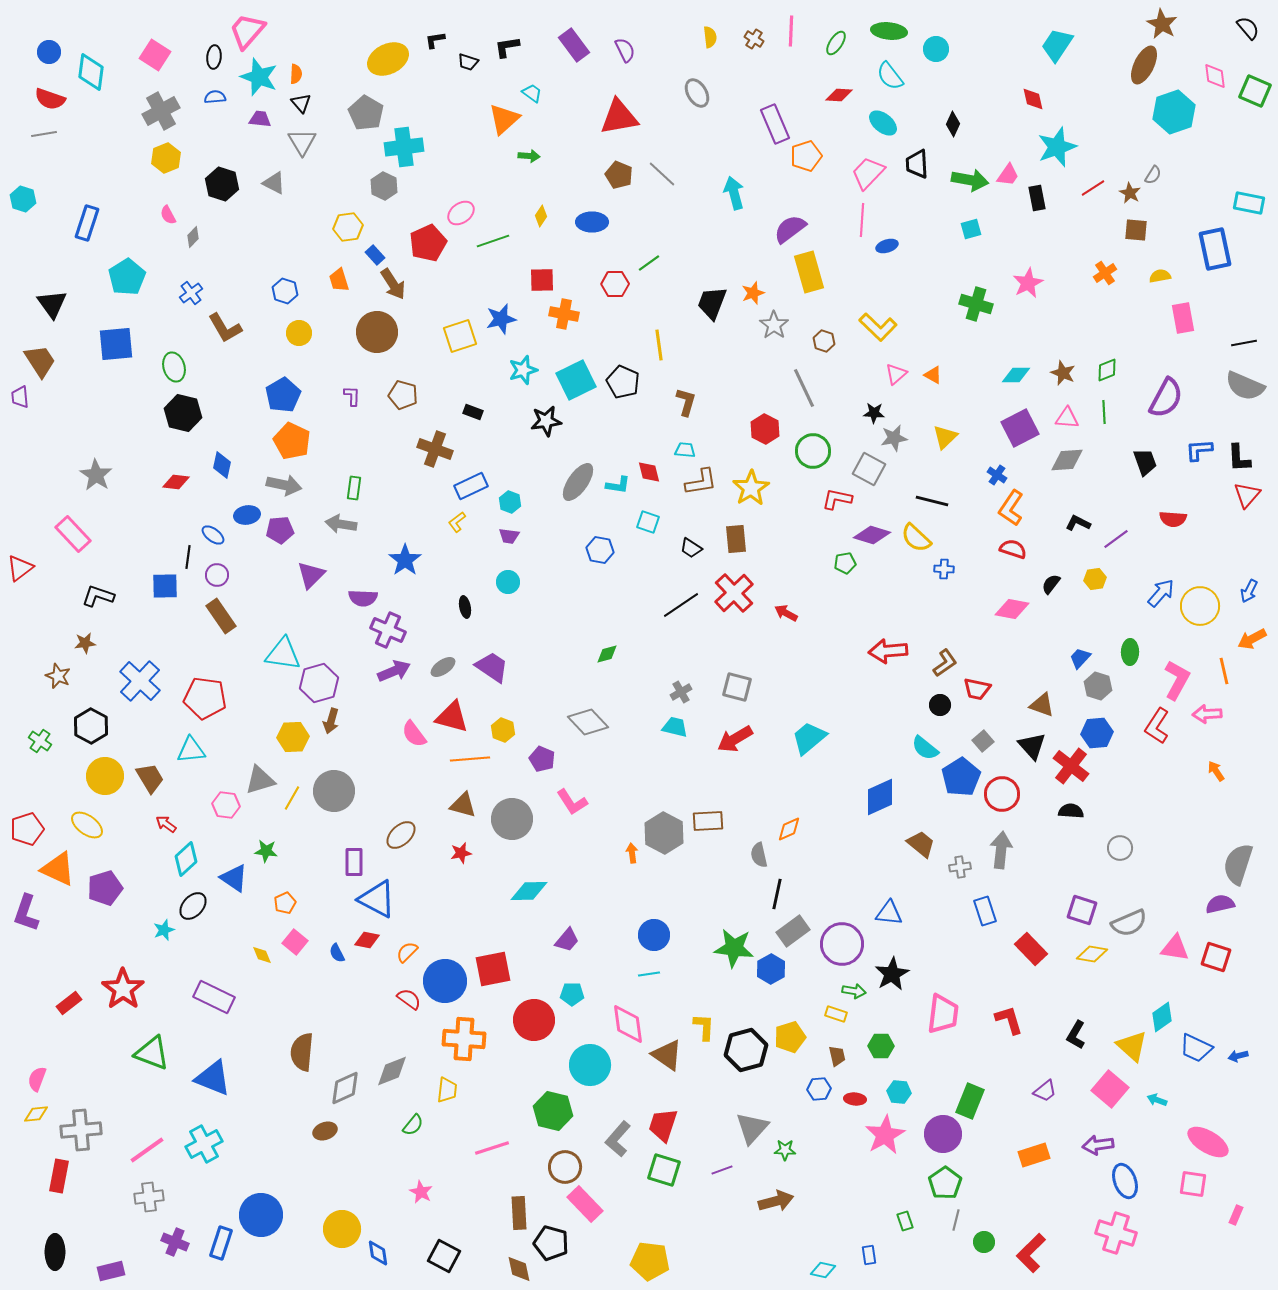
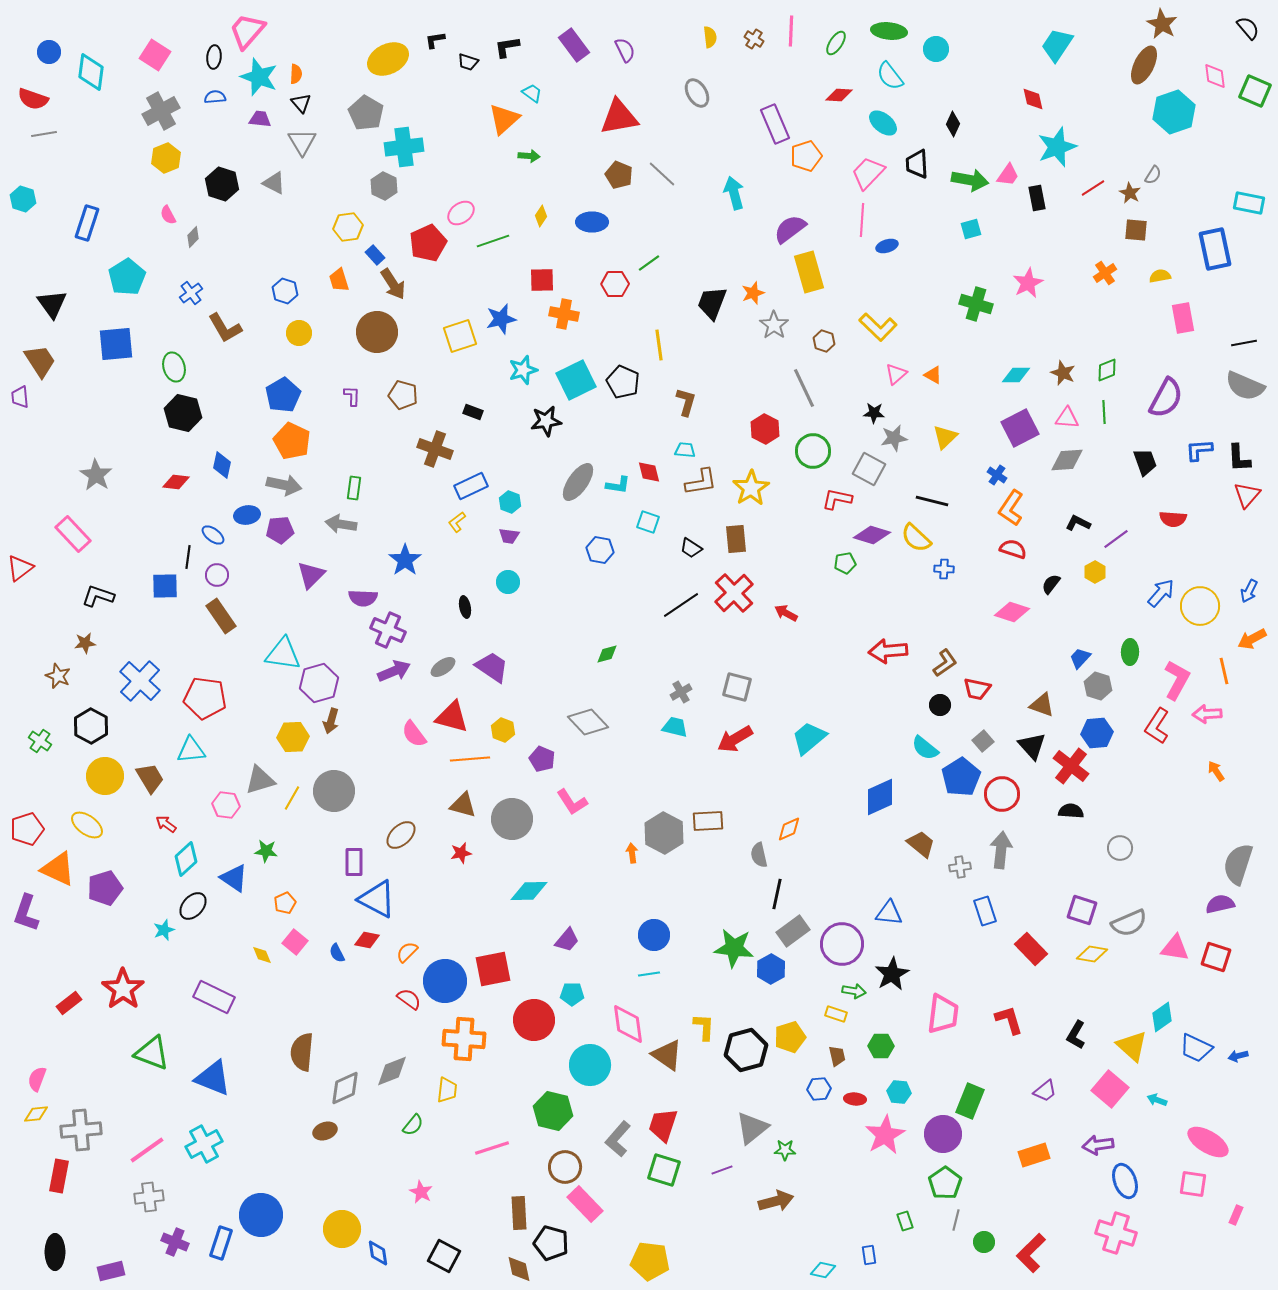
red semicircle at (50, 99): moved 17 px left
yellow hexagon at (1095, 579): moved 7 px up; rotated 20 degrees counterclockwise
pink diamond at (1012, 609): moved 3 px down; rotated 8 degrees clockwise
gray triangle at (752, 1128): rotated 9 degrees clockwise
